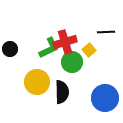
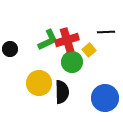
red cross: moved 2 px right, 2 px up
green L-shape: moved 1 px left, 8 px up
yellow circle: moved 2 px right, 1 px down
